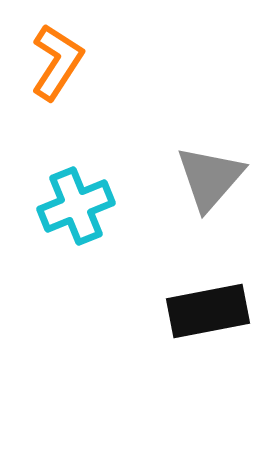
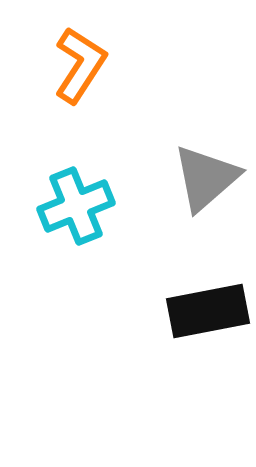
orange L-shape: moved 23 px right, 3 px down
gray triangle: moved 4 px left; rotated 8 degrees clockwise
